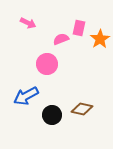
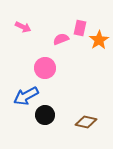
pink arrow: moved 5 px left, 4 px down
pink rectangle: moved 1 px right
orange star: moved 1 px left, 1 px down
pink circle: moved 2 px left, 4 px down
brown diamond: moved 4 px right, 13 px down
black circle: moved 7 px left
